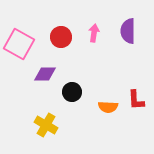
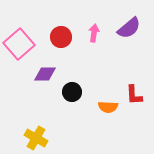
purple semicircle: moved 1 px right, 3 px up; rotated 130 degrees counterclockwise
pink square: rotated 20 degrees clockwise
red L-shape: moved 2 px left, 5 px up
yellow cross: moved 10 px left, 13 px down
